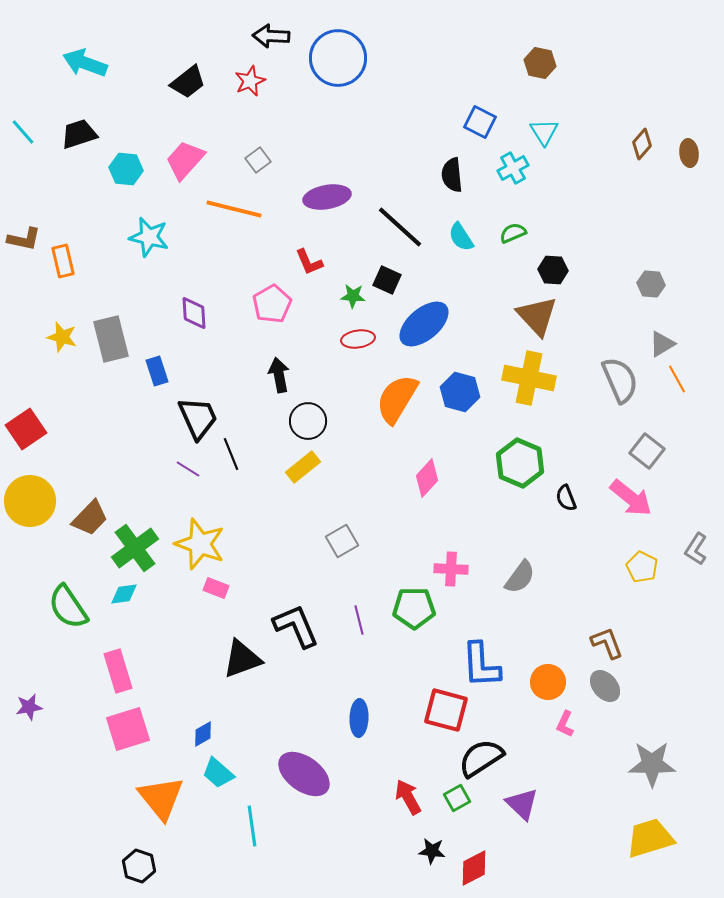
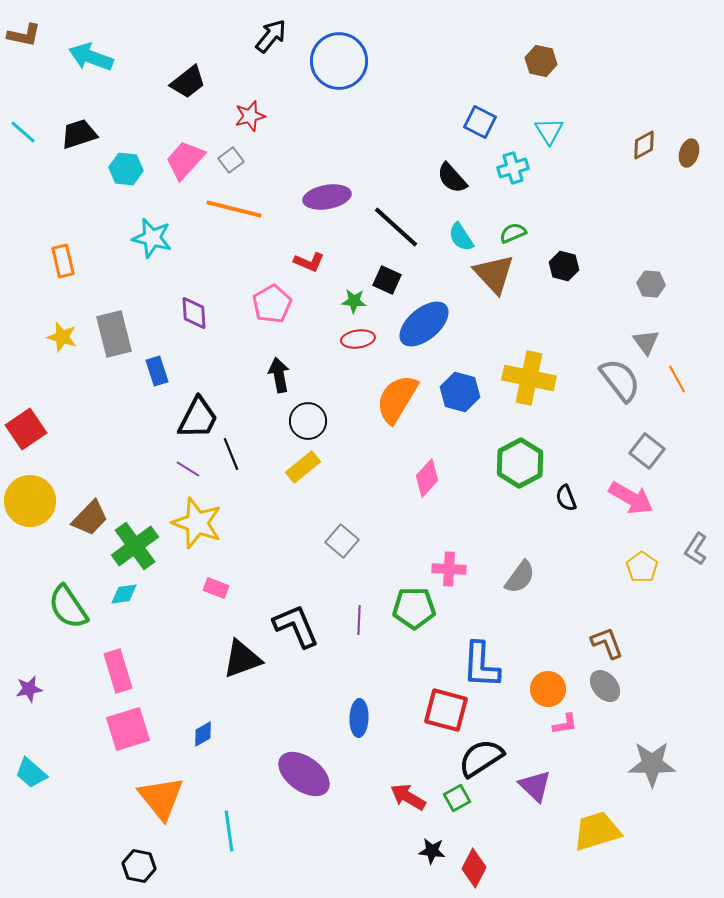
black arrow at (271, 36): rotated 126 degrees clockwise
blue circle at (338, 58): moved 1 px right, 3 px down
cyan arrow at (85, 63): moved 6 px right, 6 px up
brown hexagon at (540, 63): moved 1 px right, 2 px up
red star at (250, 81): moved 35 px down; rotated 8 degrees clockwise
cyan line at (23, 132): rotated 8 degrees counterclockwise
cyan triangle at (544, 132): moved 5 px right, 1 px up
brown diamond at (642, 144): moved 2 px right, 1 px down; rotated 20 degrees clockwise
brown ellipse at (689, 153): rotated 24 degrees clockwise
gray square at (258, 160): moved 27 px left
cyan cross at (513, 168): rotated 12 degrees clockwise
black semicircle at (452, 175): moved 3 px down; rotated 36 degrees counterclockwise
black line at (400, 227): moved 4 px left
cyan star at (149, 237): moved 3 px right, 1 px down
brown L-shape at (24, 239): moved 204 px up
red L-shape at (309, 262): rotated 44 degrees counterclockwise
black hexagon at (553, 270): moved 11 px right, 4 px up; rotated 12 degrees clockwise
green star at (353, 296): moved 1 px right, 5 px down
brown triangle at (537, 316): moved 43 px left, 42 px up
gray rectangle at (111, 339): moved 3 px right, 5 px up
gray triangle at (662, 344): moved 16 px left, 2 px up; rotated 36 degrees counterclockwise
gray semicircle at (620, 380): rotated 15 degrees counterclockwise
black trapezoid at (198, 418): rotated 51 degrees clockwise
green hexagon at (520, 463): rotated 9 degrees clockwise
pink arrow at (631, 498): rotated 9 degrees counterclockwise
gray square at (342, 541): rotated 20 degrees counterclockwise
yellow star at (200, 544): moved 3 px left, 21 px up
green cross at (135, 548): moved 2 px up
yellow pentagon at (642, 567): rotated 8 degrees clockwise
pink cross at (451, 569): moved 2 px left
purple line at (359, 620): rotated 16 degrees clockwise
blue L-shape at (481, 665): rotated 6 degrees clockwise
orange circle at (548, 682): moved 7 px down
purple star at (29, 707): moved 18 px up
pink L-shape at (565, 724): rotated 124 degrees counterclockwise
cyan trapezoid at (218, 773): moved 187 px left
red arrow at (408, 797): rotated 30 degrees counterclockwise
purple triangle at (522, 804): moved 13 px right, 18 px up
cyan line at (252, 826): moved 23 px left, 5 px down
yellow trapezoid at (650, 838): moved 53 px left, 7 px up
black hexagon at (139, 866): rotated 8 degrees counterclockwise
red diamond at (474, 868): rotated 36 degrees counterclockwise
